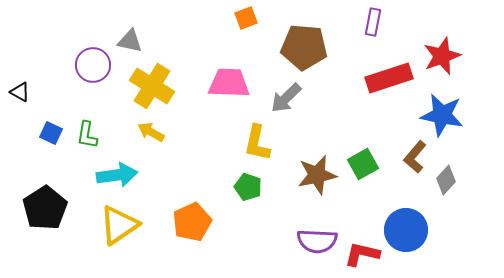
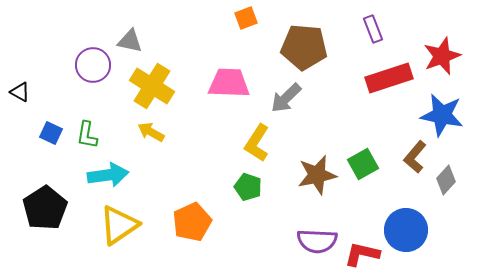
purple rectangle: moved 7 px down; rotated 32 degrees counterclockwise
yellow L-shape: rotated 21 degrees clockwise
cyan arrow: moved 9 px left
